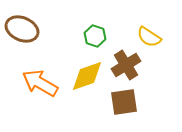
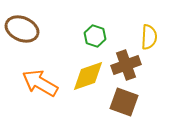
yellow semicircle: rotated 120 degrees counterclockwise
brown cross: rotated 12 degrees clockwise
yellow diamond: moved 1 px right
brown square: rotated 28 degrees clockwise
